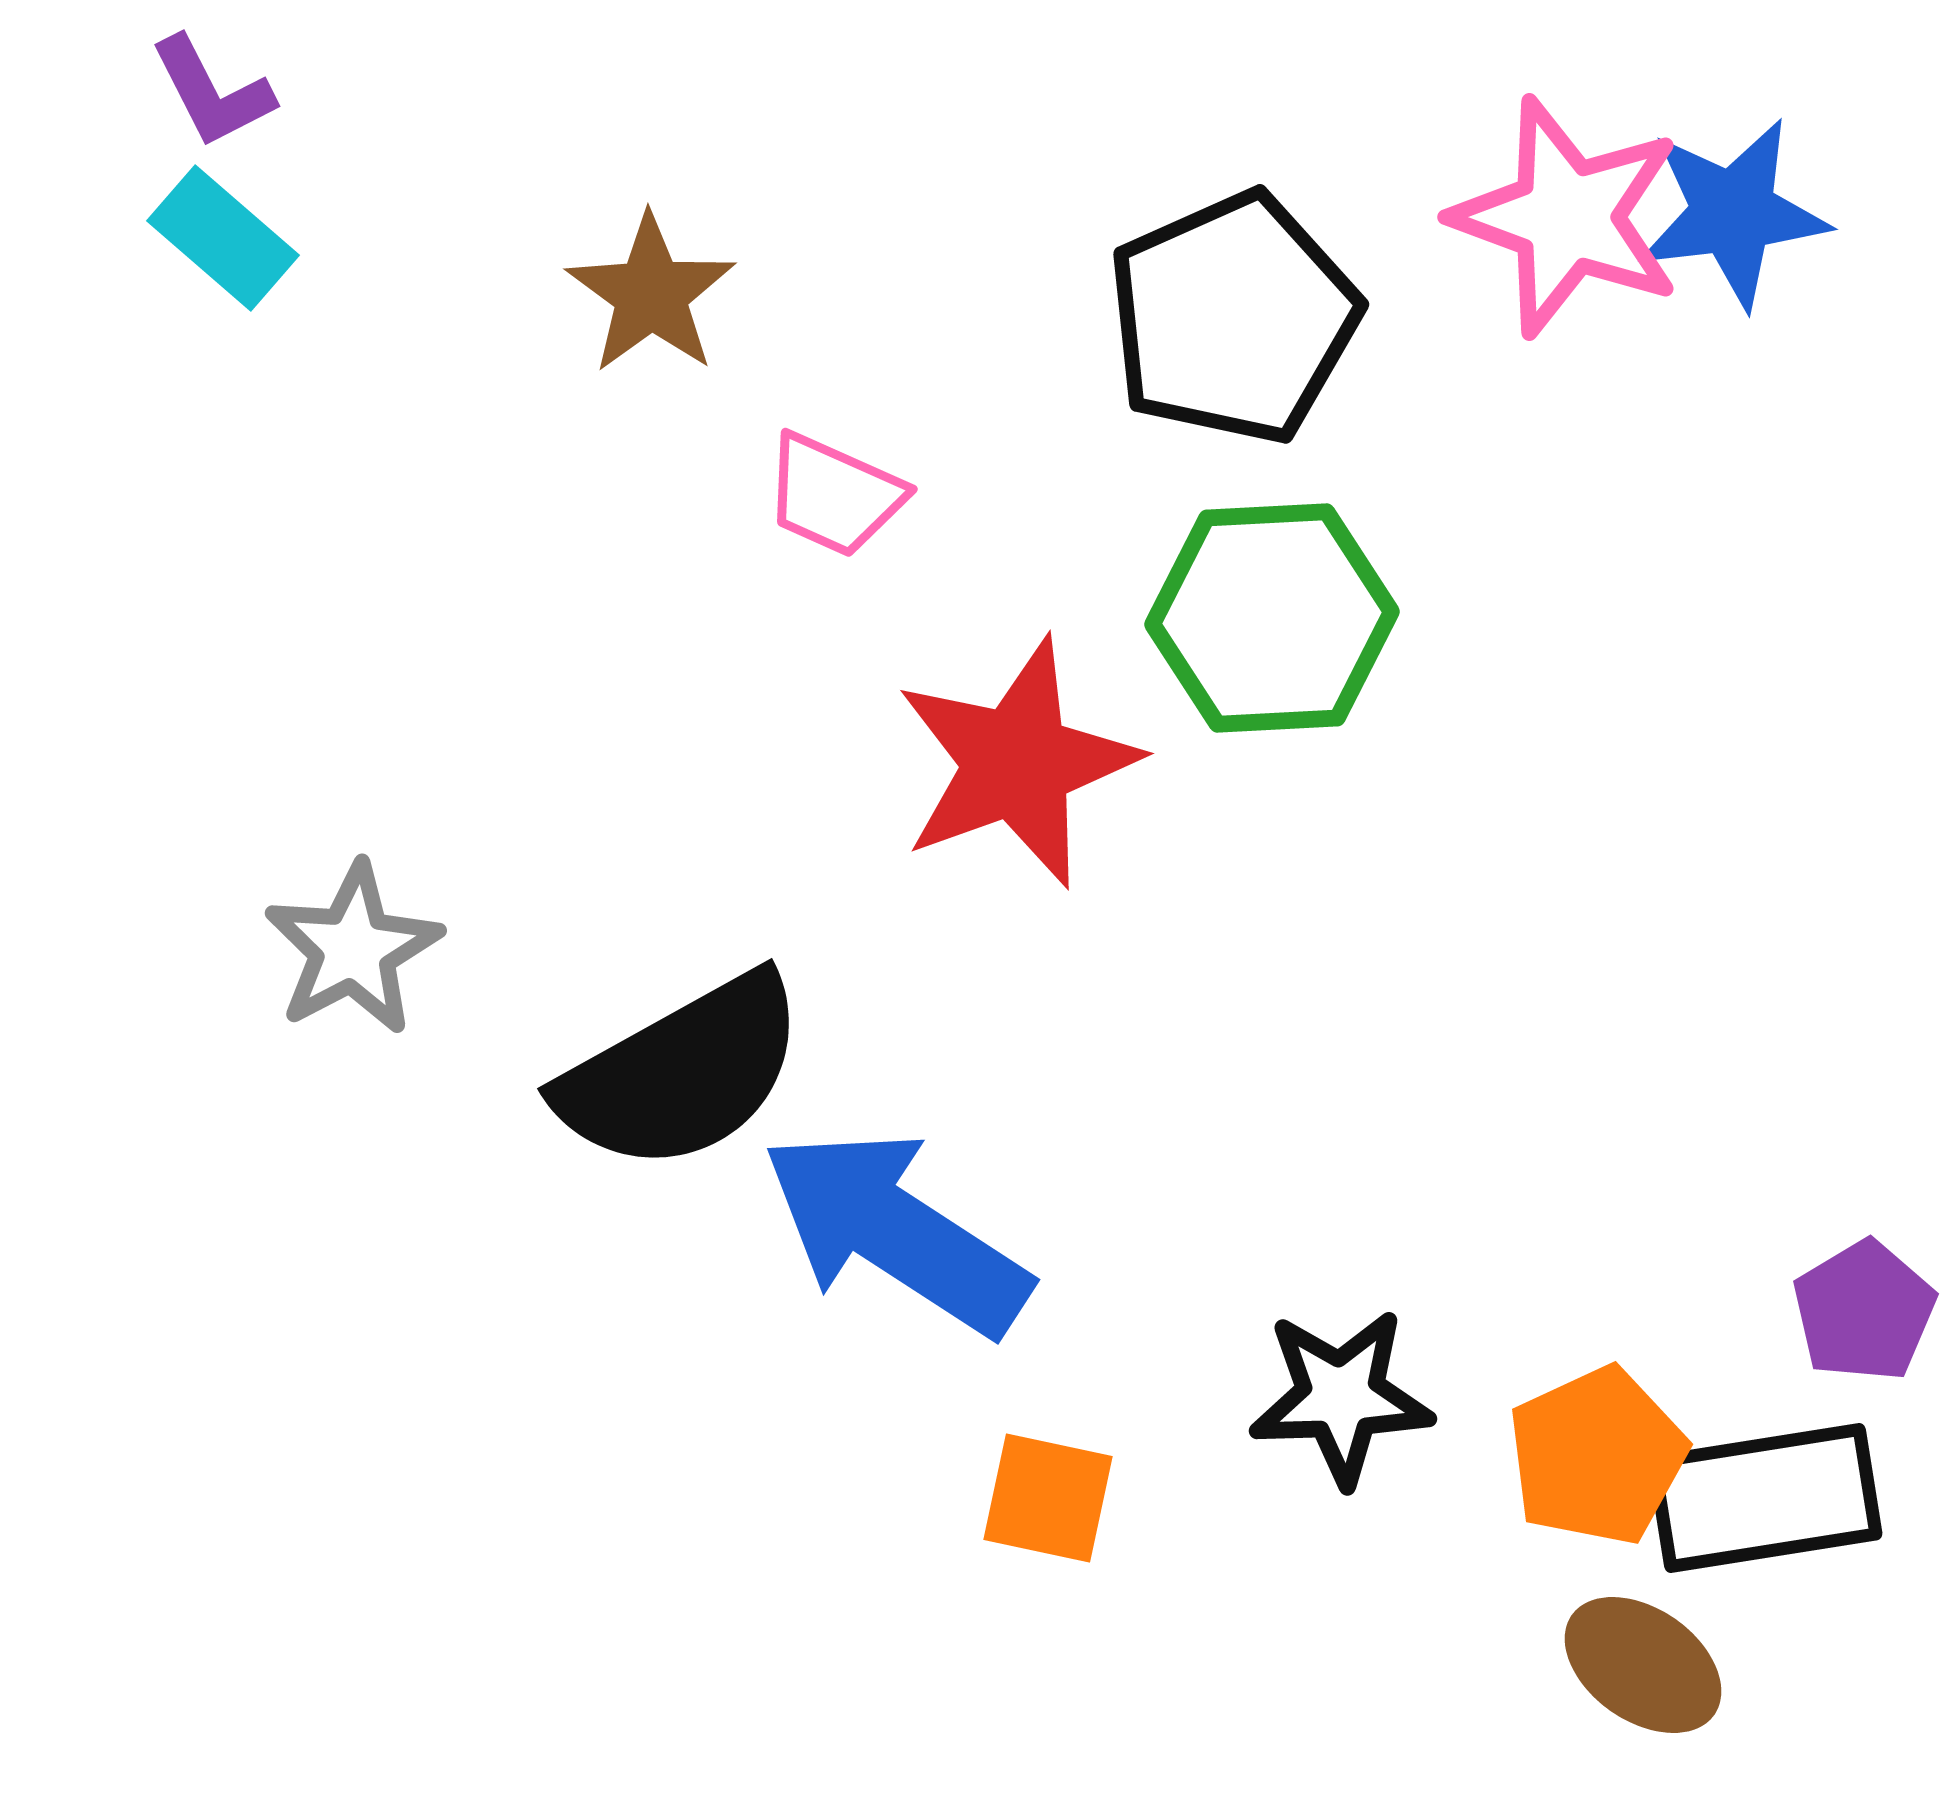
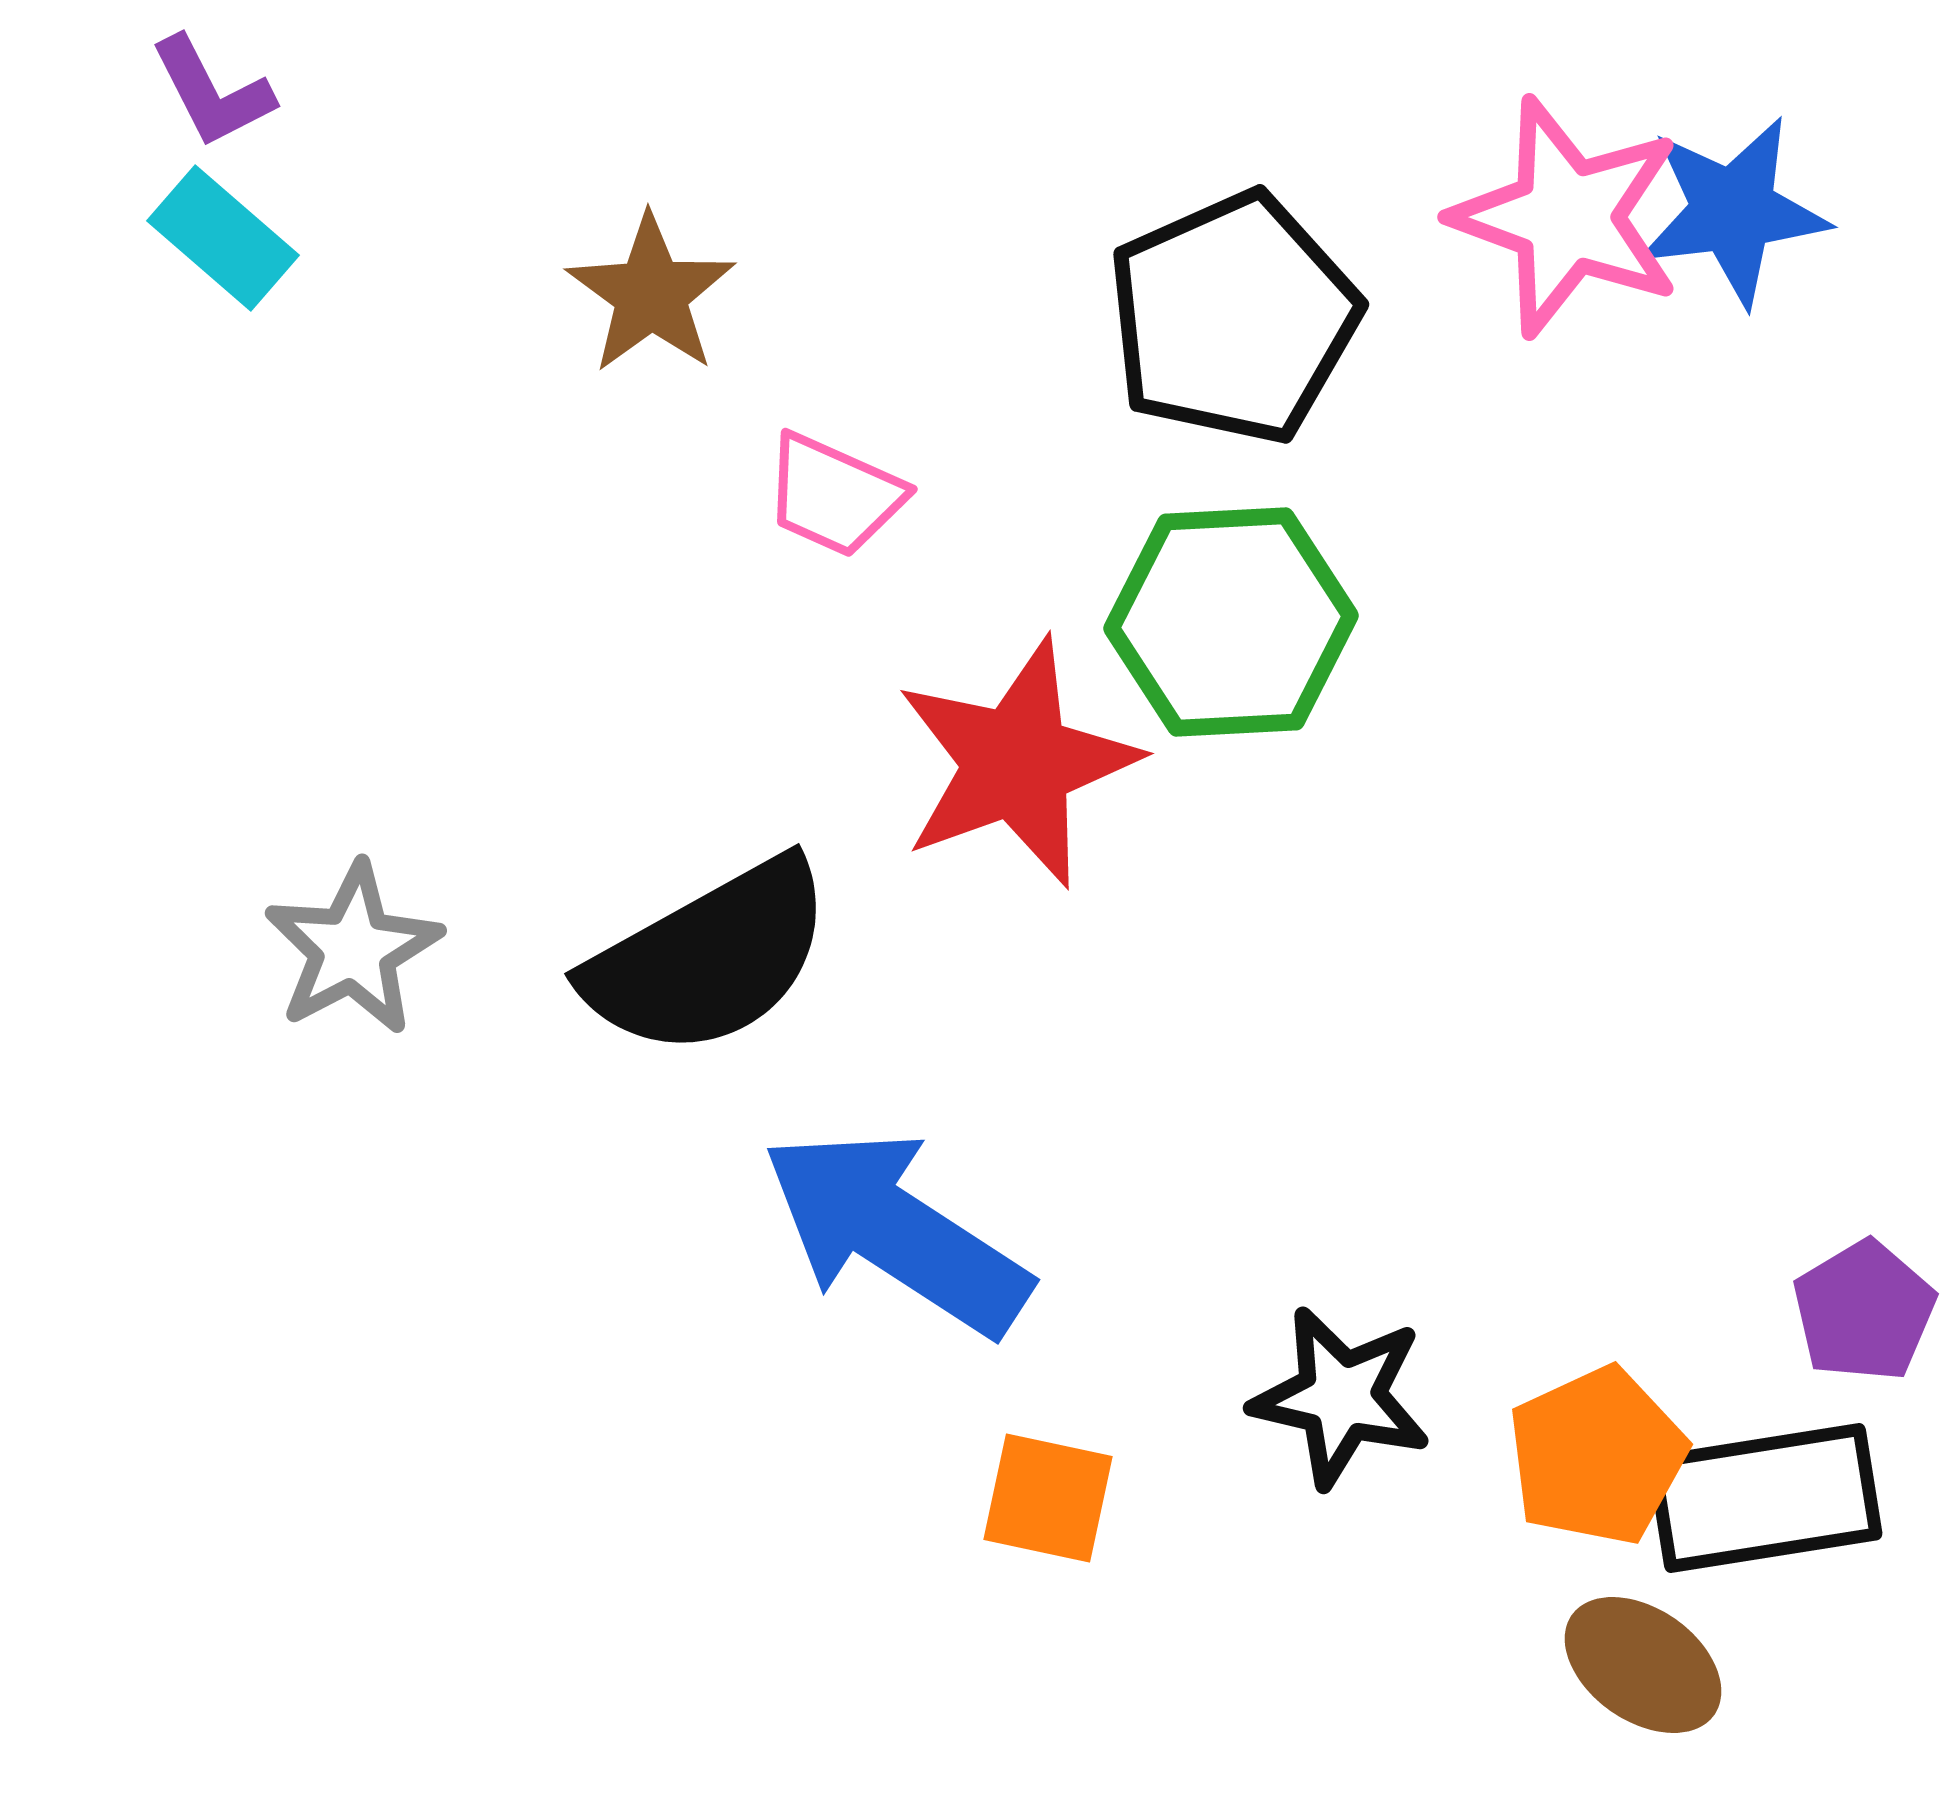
blue star: moved 2 px up
green hexagon: moved 41 px left, 4 px down
black semicircle: moved 27 px right, 115 px up
black star: rotated 15 degrees clockwise
